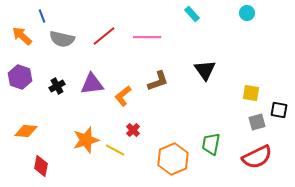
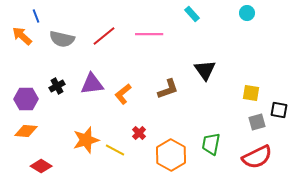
blue line: moved 6 px left
pink line: moved 2 px right, 3 px up
purple hexagon: moved 6 px right, 22 px down; rotated 20 degrees counterclockwise
brown L-shape: moved 10 px right, 8 px down
orange L-shape: moved 2 px up
red cross: moved 6 px right, 3 px down
orange hexagon: moved 2 px left, 4 px up; rotated 8 degrees counterclockwise
red diamond: rotated 70 degrees counterclockwise
